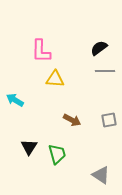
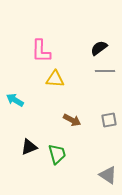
black triangle: rotated 36 degrees clockwise
gray triangle: moved 7 px right
